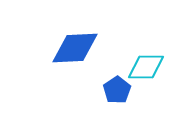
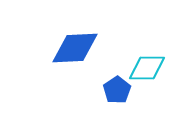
cyan diamond: moved 1 px right, 1 px down
